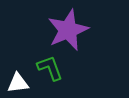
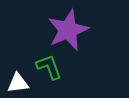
green L-shape: moved 1 px left, 1 px up
